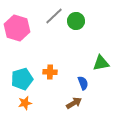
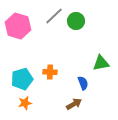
pink hexagon: moved 1 px right, 2 px up
brown arrow: moved 1 px down
